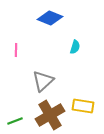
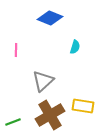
green line: moved 2 px left, 1 px down
